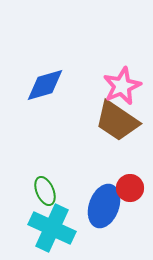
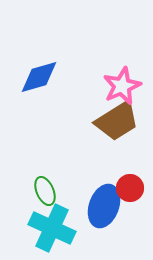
blue diamond: moved 6 px left, 8 px up
brown trapezoid: rotated 66 degrees counterclockwise
